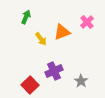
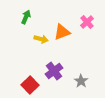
yellow arrow: rotated 40 degrees counterclockwise
purple cross: rotated 12 degrees counterclockwise
